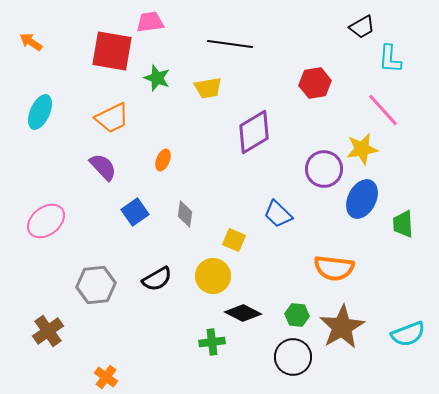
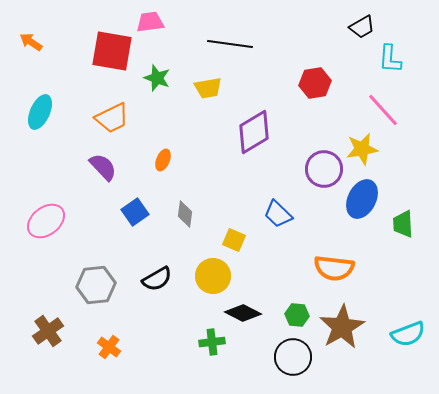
orange cross: moved 3 px right, 30 px up
